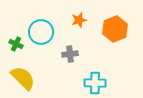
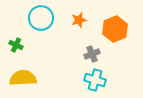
cyan circle: moved 14 px up
green cross: moved 1 px down
gray cross: moved 22 px right; rotated 14 degrees counterclockwise
yellow semicircle: rotated 48 degrees counterclockwise
cyan cross: moved 3 px up; rotated 15 degrees clockwise
